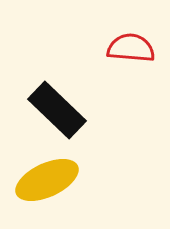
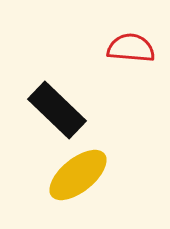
yellow ellipse: moved 31 px right, 5 px up; rotated 14 degrees counterclockwise
